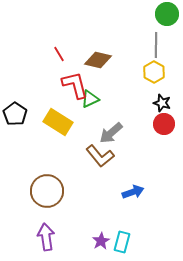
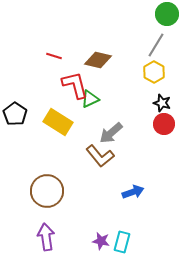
gray line: rotated 30 degrees clockwise
red line: moved 5 px left, 2 px down; rotated 42 degrees counterclockwise
purple star: rotated 30 degrees counterclockwise
